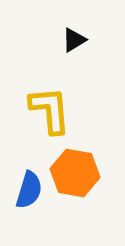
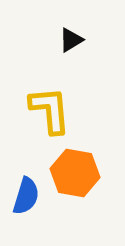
black triangle: moved 3 px left
blue semicircle: moved 3 px left, 6 px down
